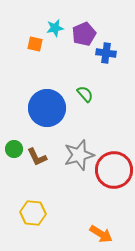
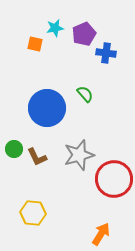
red circle: moved 9 px down
orange arrow: rotated 90 degrees counterclockwise
